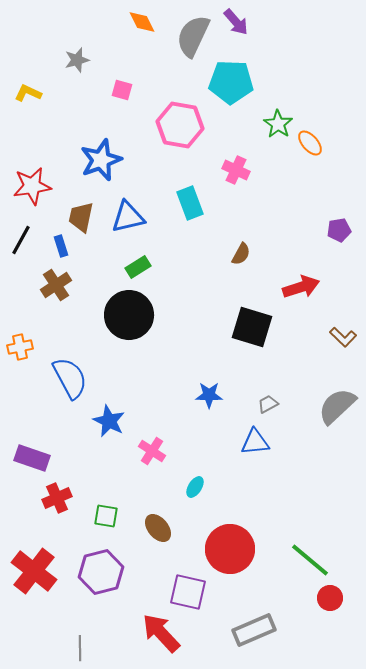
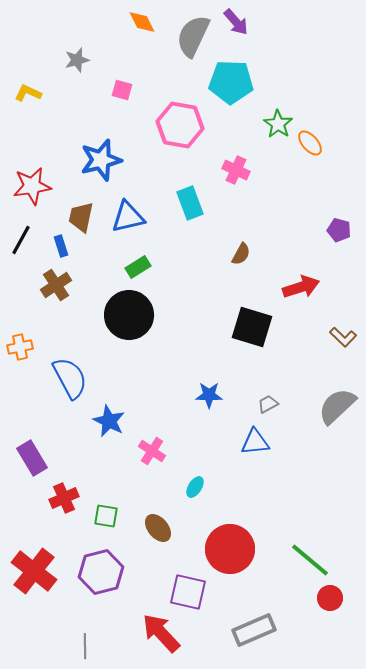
blue star at (101, 160): rotated 6 degrees clockwise
purple pentagon at (339, 230): rotated 25 degrees clockwise
purple rectangle at (32, 458): rotated 40 degrees clockwise
red cross at (57, 498): moved 7 px right
gray line at (80, 648): moved 5 px right, 2 px up
